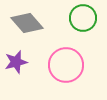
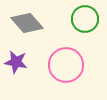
green circle: moved 2 px right, 1 px down
purple star: rotated 25 degrees clockwise
